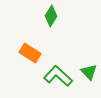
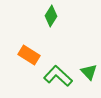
orange rectangle: moved 1 px left, 2 px down
